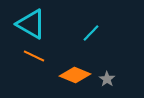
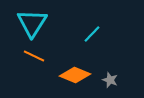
cyan triangle: moved 1 px right, 1 px up; rotated 32 degrees clockwise
cyan line: moved 1 px right, 1 px down
gray star: moved 3 px right, 1 px down; rotated 14 degrees counterclockwise
